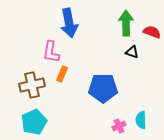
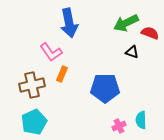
green arrow: rotated 115 degrees counterclockwise
red semicircle: moved 2 px left, 1 px down
pink L-shape: rotated 45 degrees counterclockwise
blue pentagon: moved 2 px right
